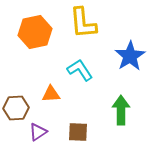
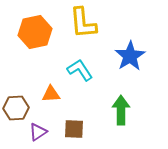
brown square: moved 4 px left, 3 px up
